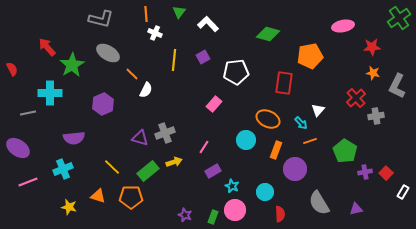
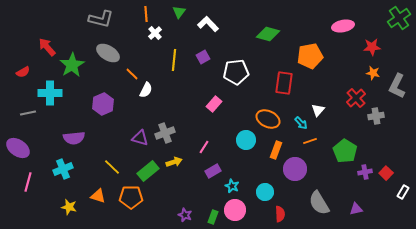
white cross at (155, 33): rotated 24 degrees clockwise
red semicircle at (12, 69): moved 11 px right, 3 px down; rotated 88 degrees clockwise
pink line at (28, 182): rotated 54 degrees counterclockwise
